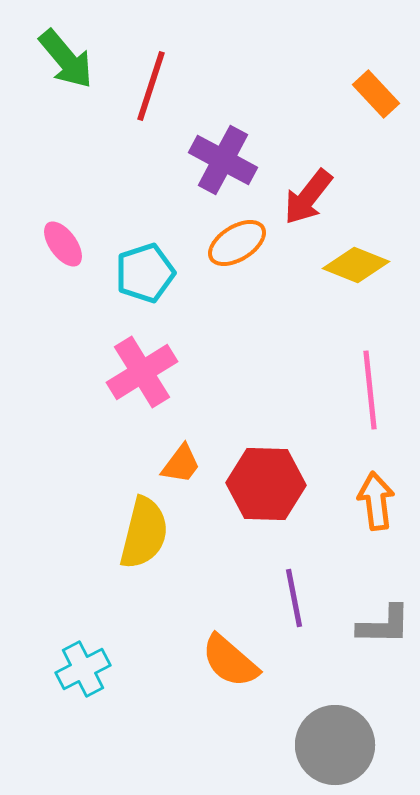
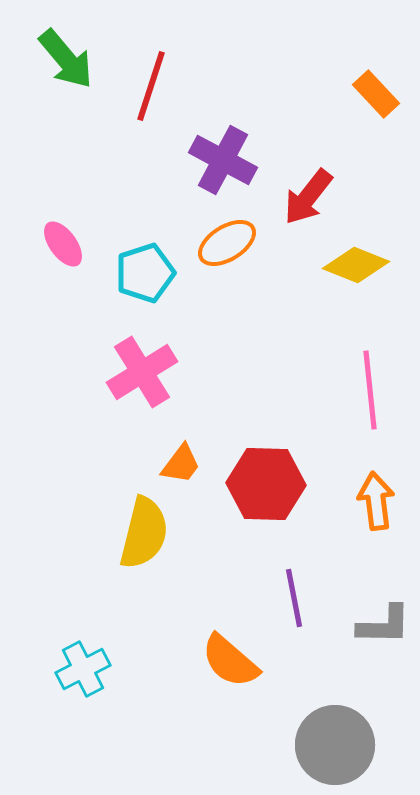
orange ellipse: moved 10 px left
